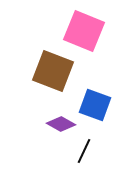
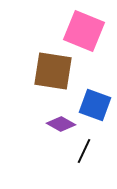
brown square: rotated 12 degrees counterclockwise
